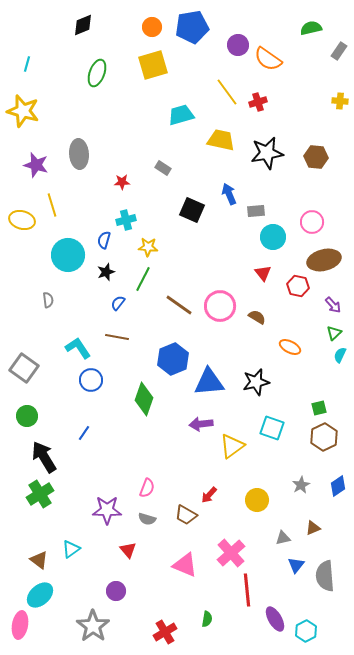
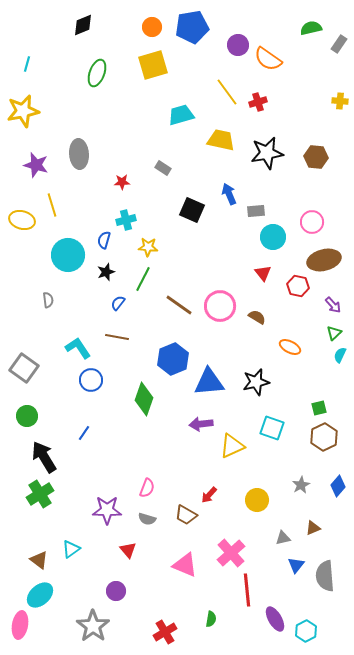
gray rectangle at (339, 51): moved 7 px up
yellow star at (23, 111): rotated 28 degrees counterclockwise
yellow triangle at (232, 446): rotated 12 degrees clockwise
blue diamond at (338, 486): rotated 15 degrees counterclockwise
green semicircle at (207, 619): moved 4 px right
